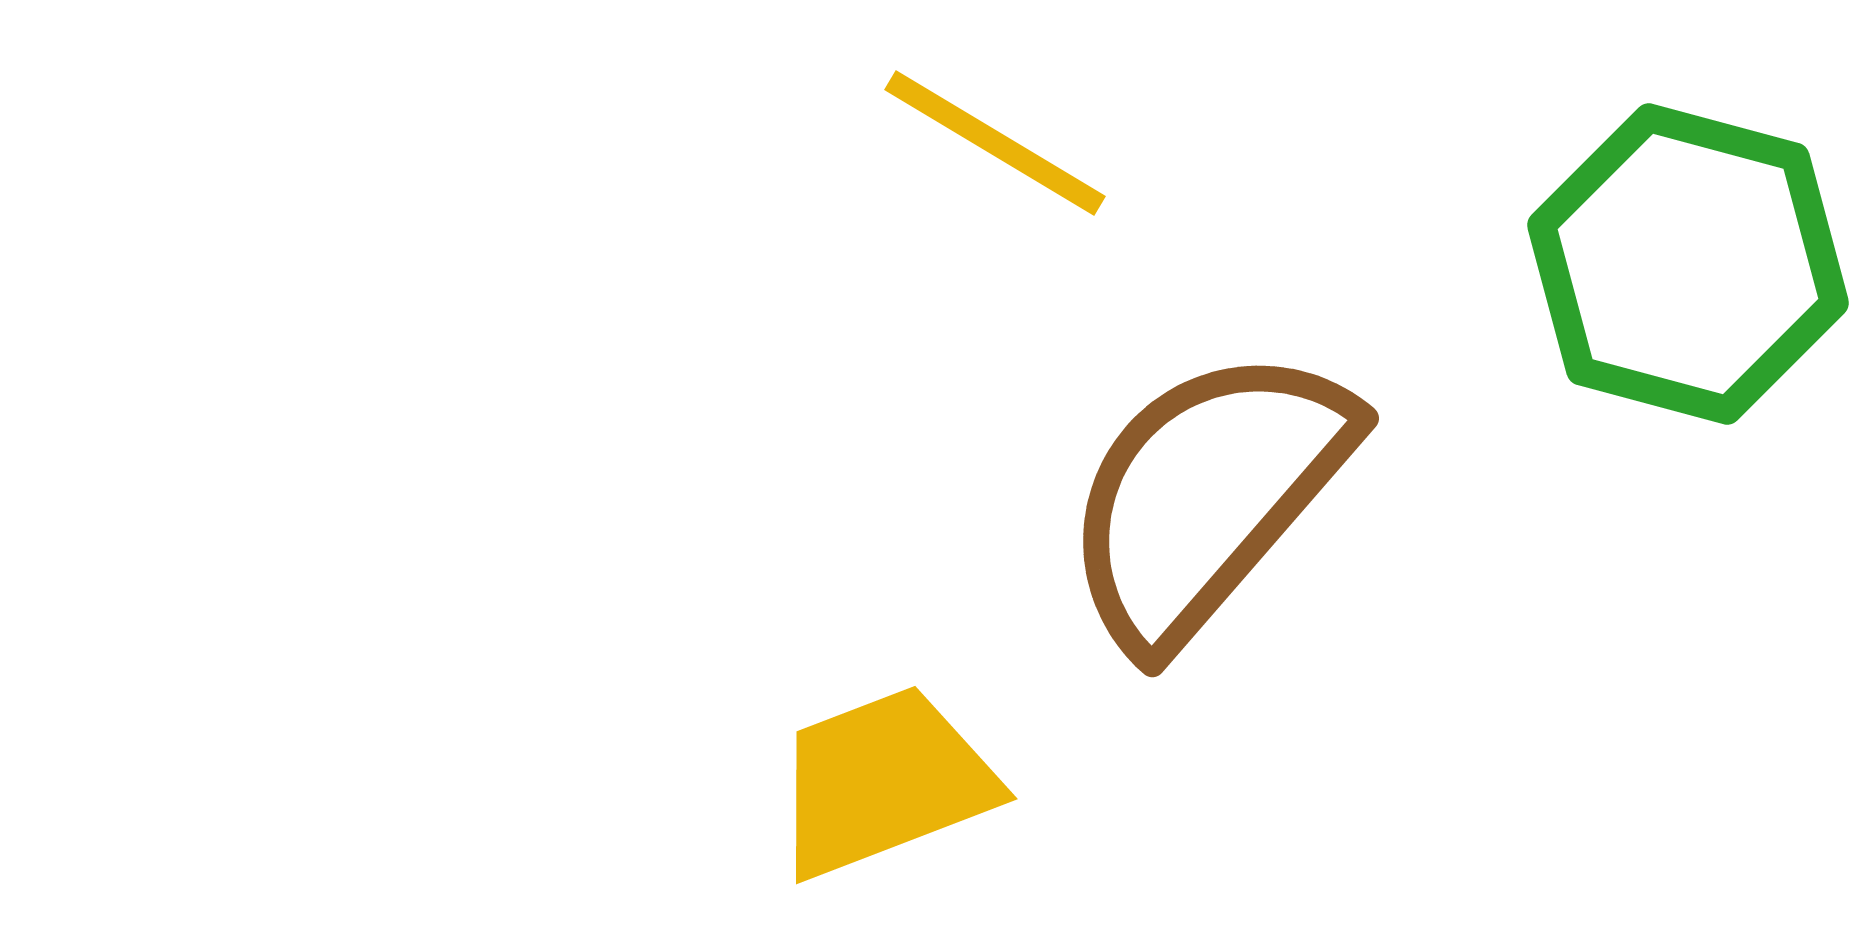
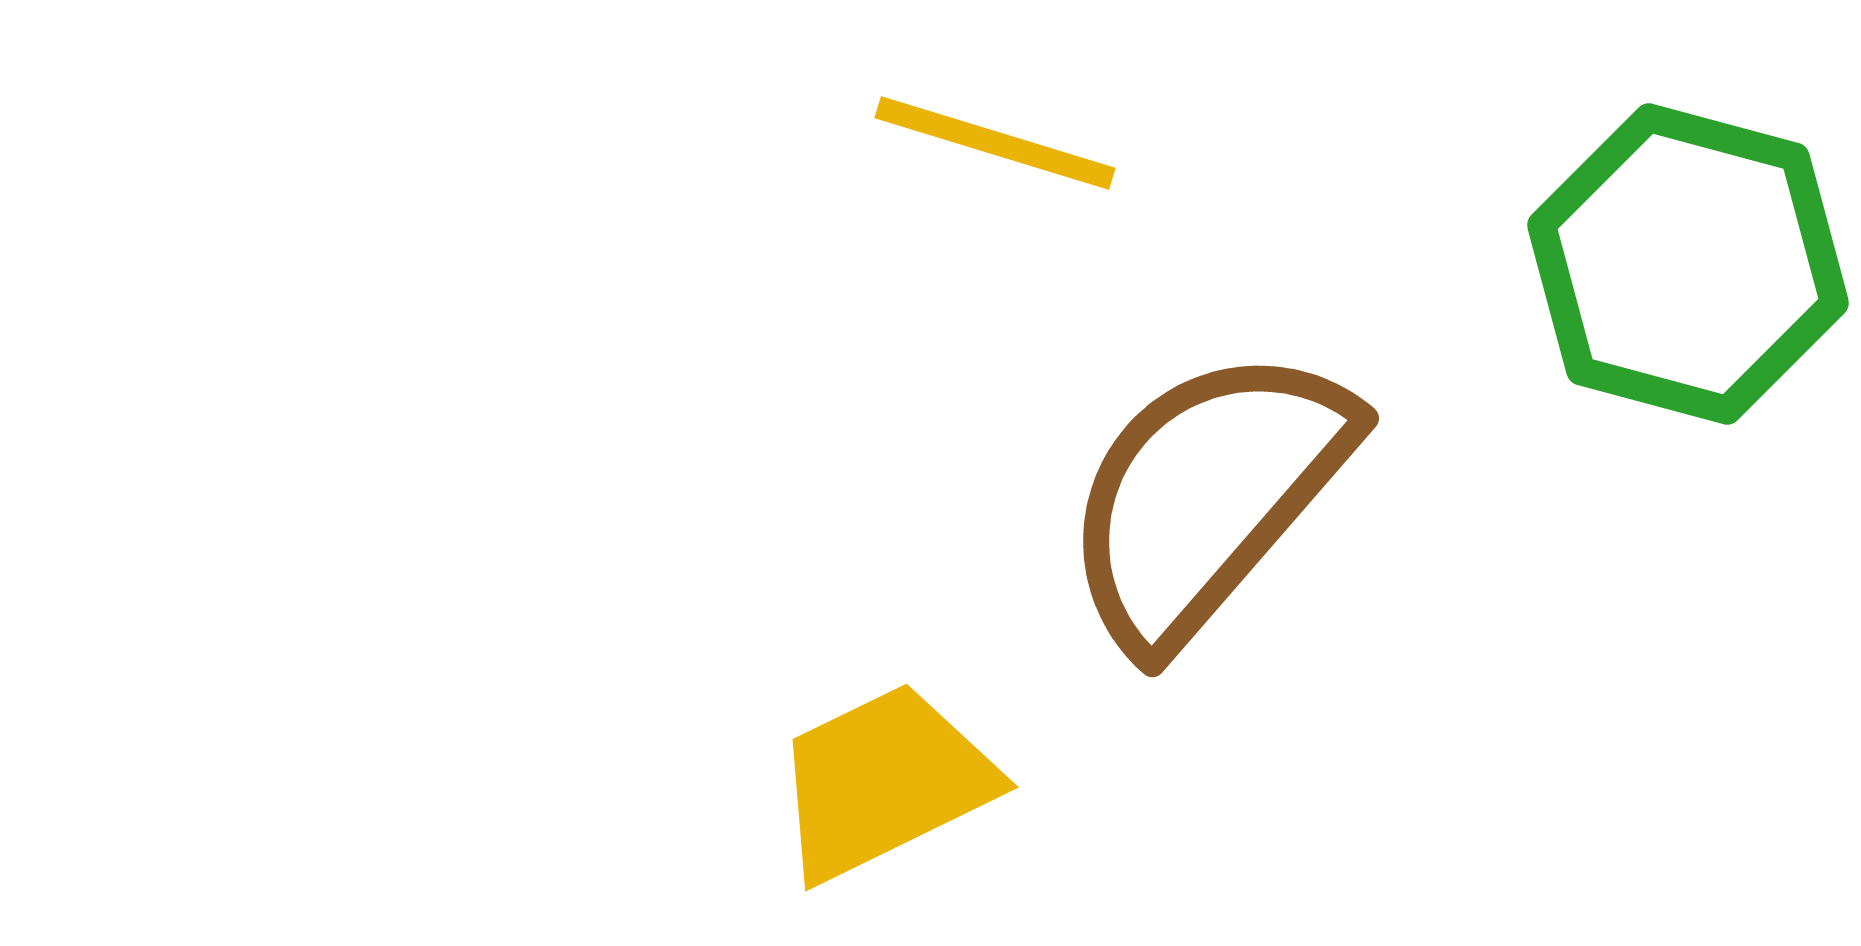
yellow line: rotated 14 degrees counterclockwise
yellow trapezoid: rotated 5 degrees counterclockwise
